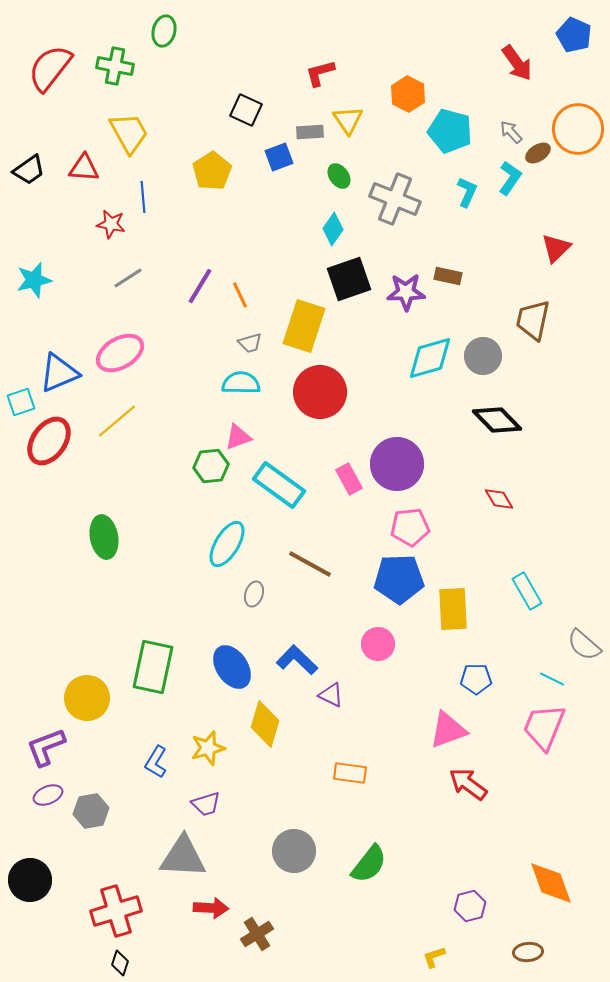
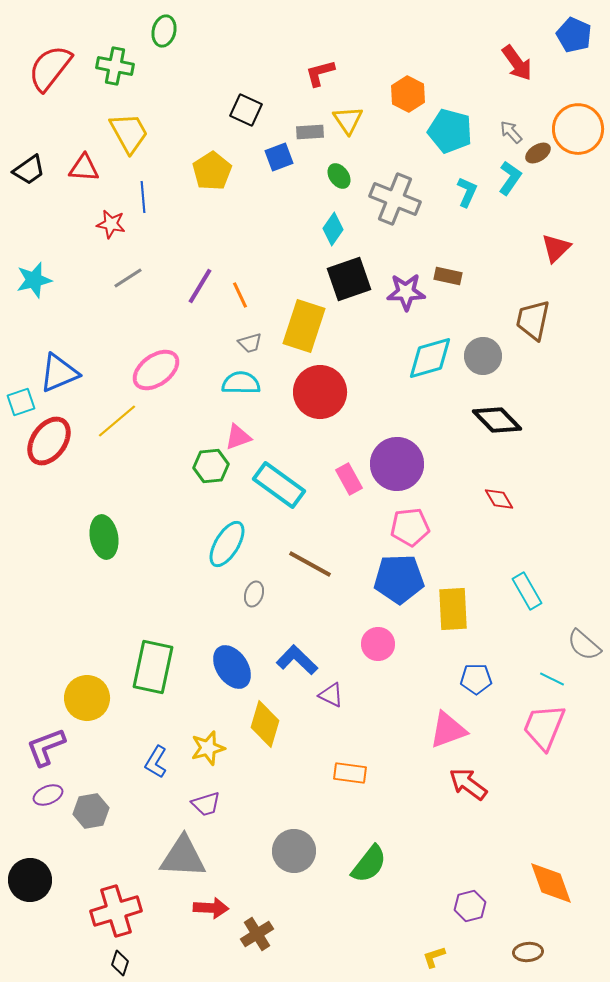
pink ellipse at (120, 353): moved 36 px right, 17 px down; rotated 6 degrees counterclockwise
